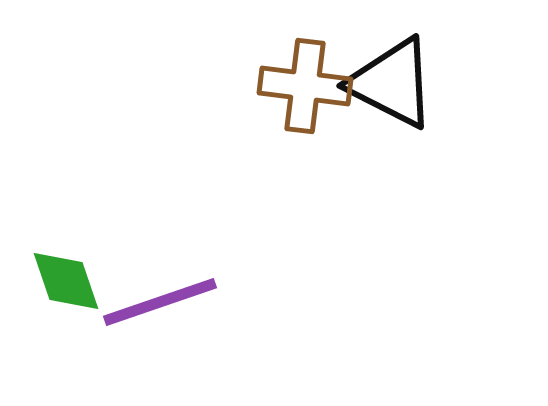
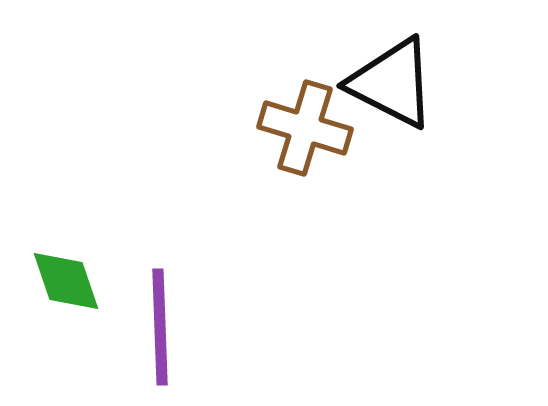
brown cross: moved 42 px down; rotated 10 degrees clockwise
purple line: moved 25 px down; rotated 73 degrees counterclockwise
